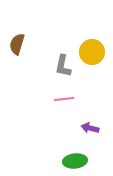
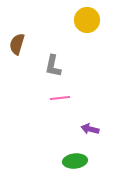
yellow circle: moved 5 px left, 32 px up
gray L-shape: moved 10 px left
pink line: moved 4 px left, 1 px up
purple arrow: moved 1 px down
